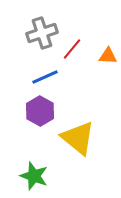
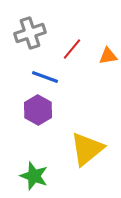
gray cross: moved 12 px left
orange triangle: rotated 12 degrees counterclockwise
blue line: rotated 44 degrees clockwise
purple hexagon: moved 2 px left, 1 px up
yellow triangle: moved 9 px right, 11 px down; rotated 42 degrees clockwise
